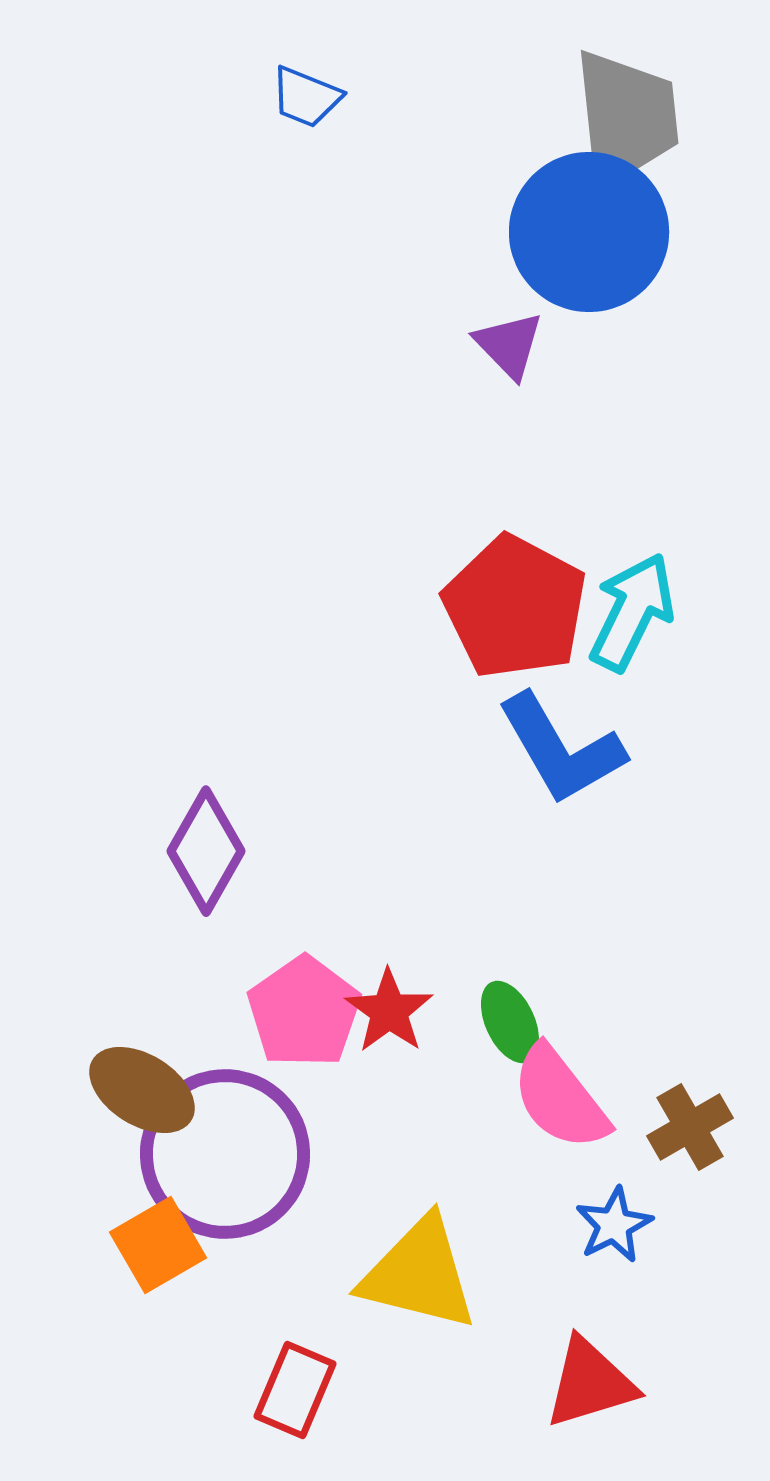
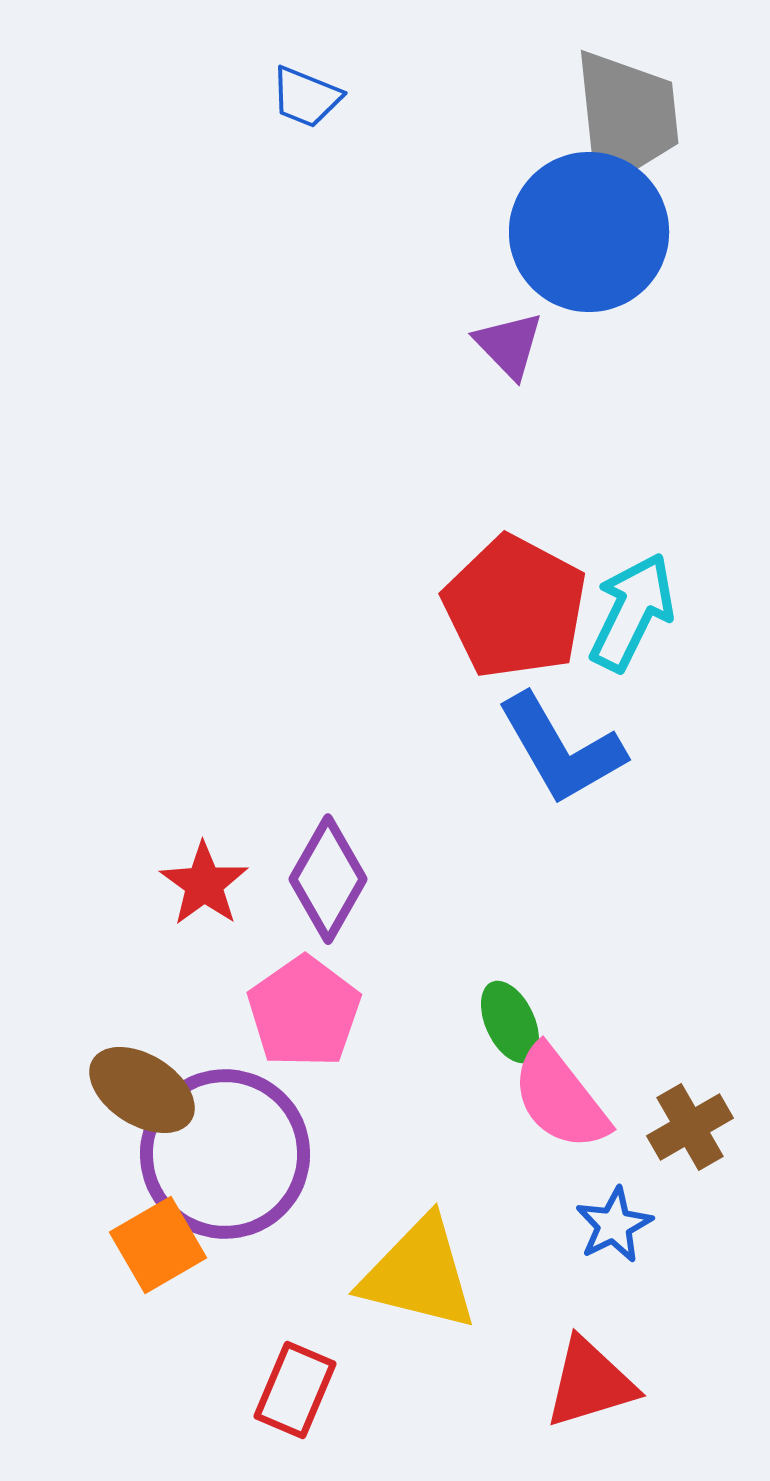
purple diamond: moved 122 px right, 28 px down
red star: moved 185 px left, 127 px up
